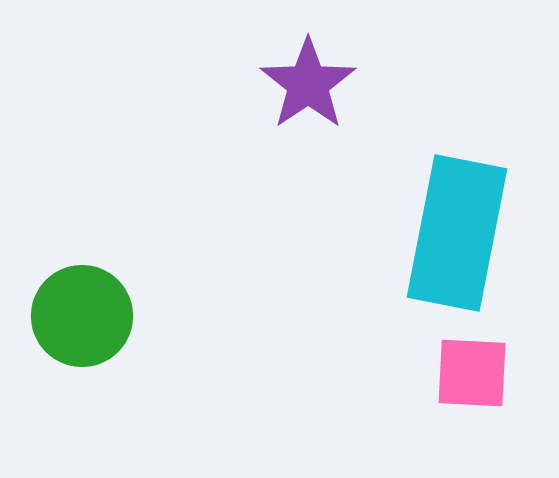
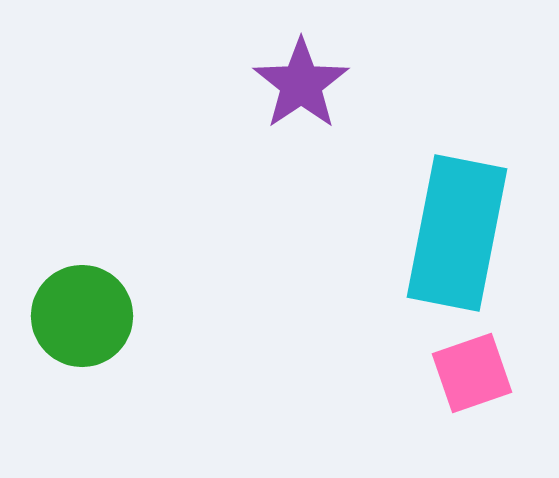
purple star: moved 7 px left
pink square: rotated 22 degrees counterclockwise
